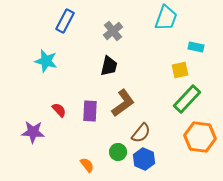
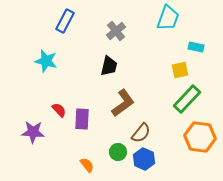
cyan trapezoid: moved 2 px right
gray cross: moved 3 px right
purple rectangle: moved 8 px left, 8 px down
